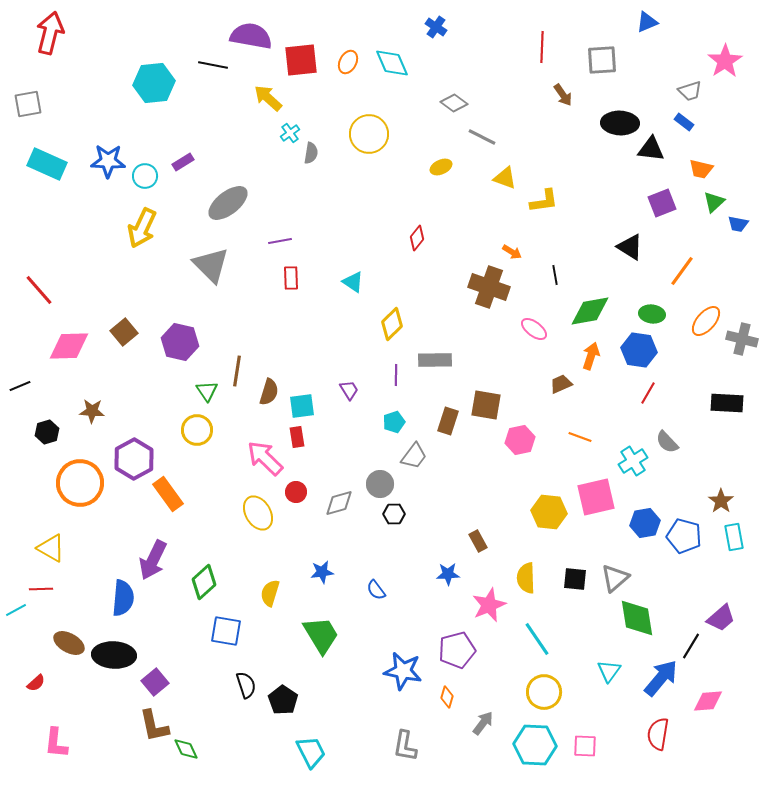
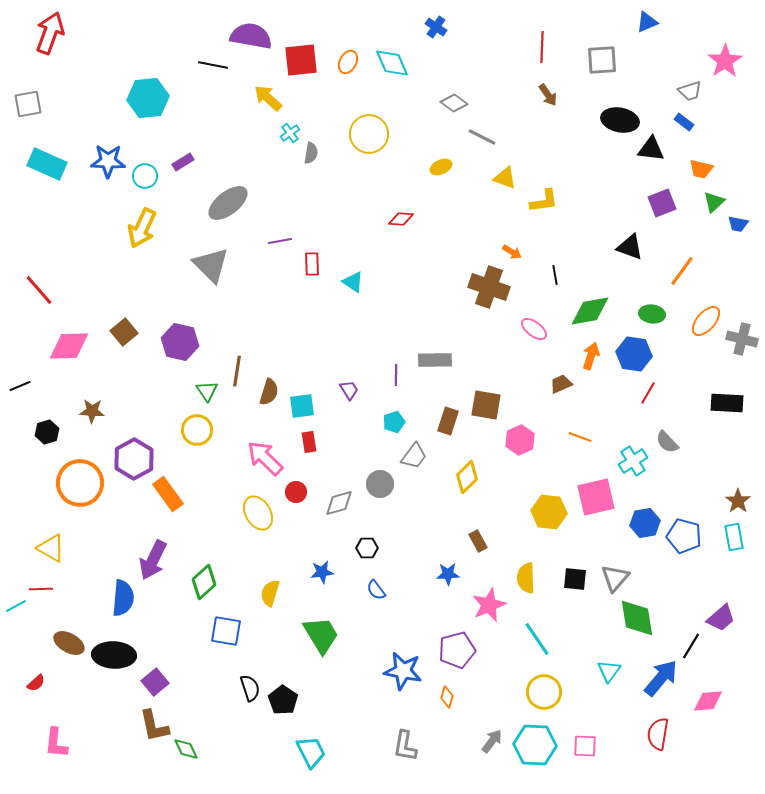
red arrow at (50, 33): rotated 6 degrees clockwise
cyan hexagon at (154, 83): moved 6 px left, 15 px down
brown arrow at (563, 95): moved 15 px left
black ellipse at (620, 123): moved 3 px up; rotated 9 degrees clockwise
red diamond at (417, 238): moved 16 px left, 19 px up; rotated 55 degrees clockwise
black triangle at (630, 247): rotated 12 degrees counterclockwise
red rectangle at (291, 278): moved 21 px right, 14 px up
yellow diamond at (392, 324): moved 75 px right, 153 px down
blue hexagon at (639, 350): moved 5 px left, 4 px down
red rectangle at (297, 437): moved 12 px right, 5 px down
pink hexagon at (520, 440): rotated 12 degrees counterclockwise
brown star at (721, 501): moved 17 px right
black hexagon at (394, 514): moved 27 px left, 34 px down
gray triangle at (615, 578): rotated 8 degrees counterclockwise
cyan line at (16, 610): moved 4 px up
black semicircle at (246, 685): moved 4 px right, 3 px down
gray arrow at (483, 723): moved 9 px right, 18 px down
